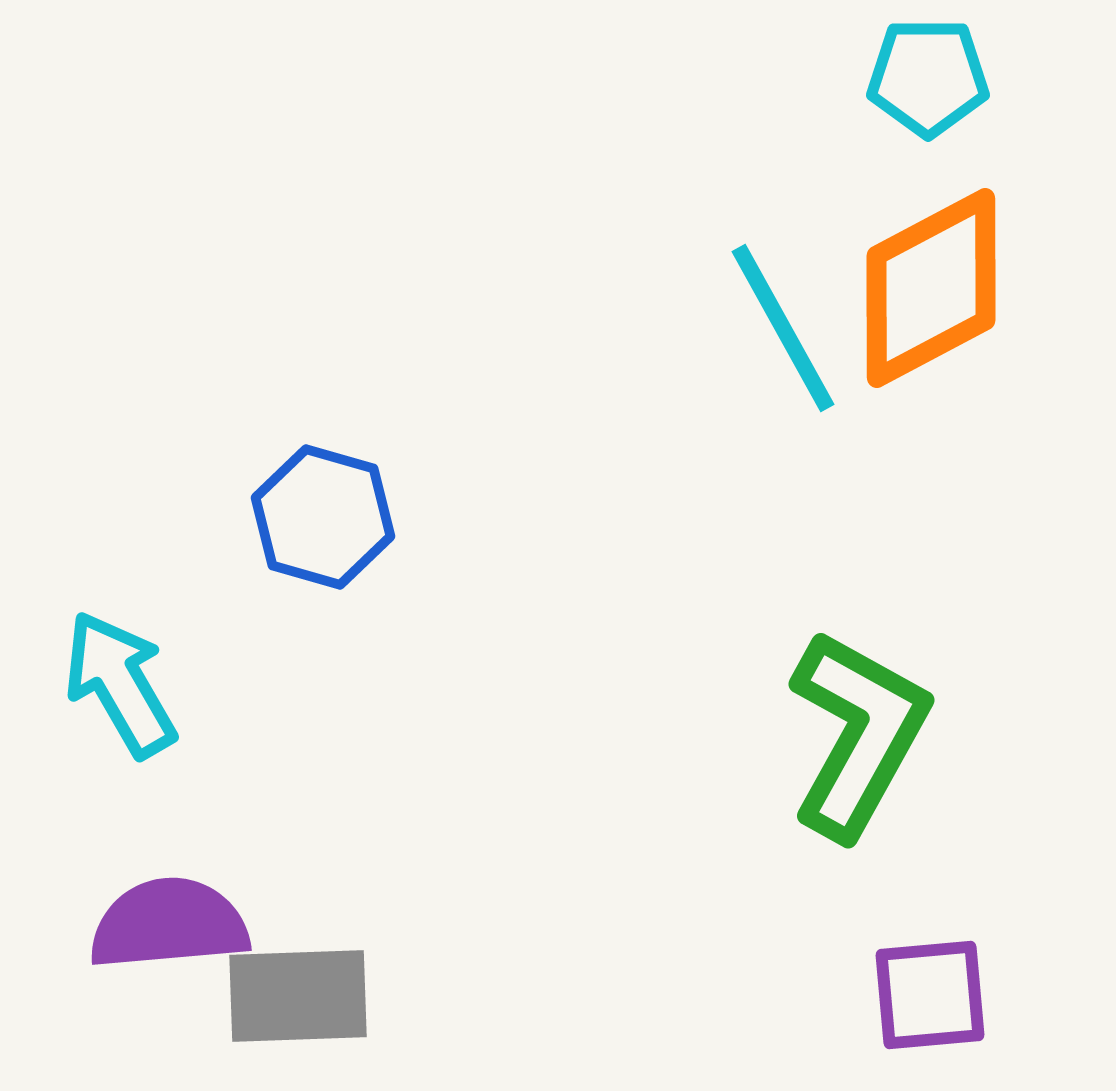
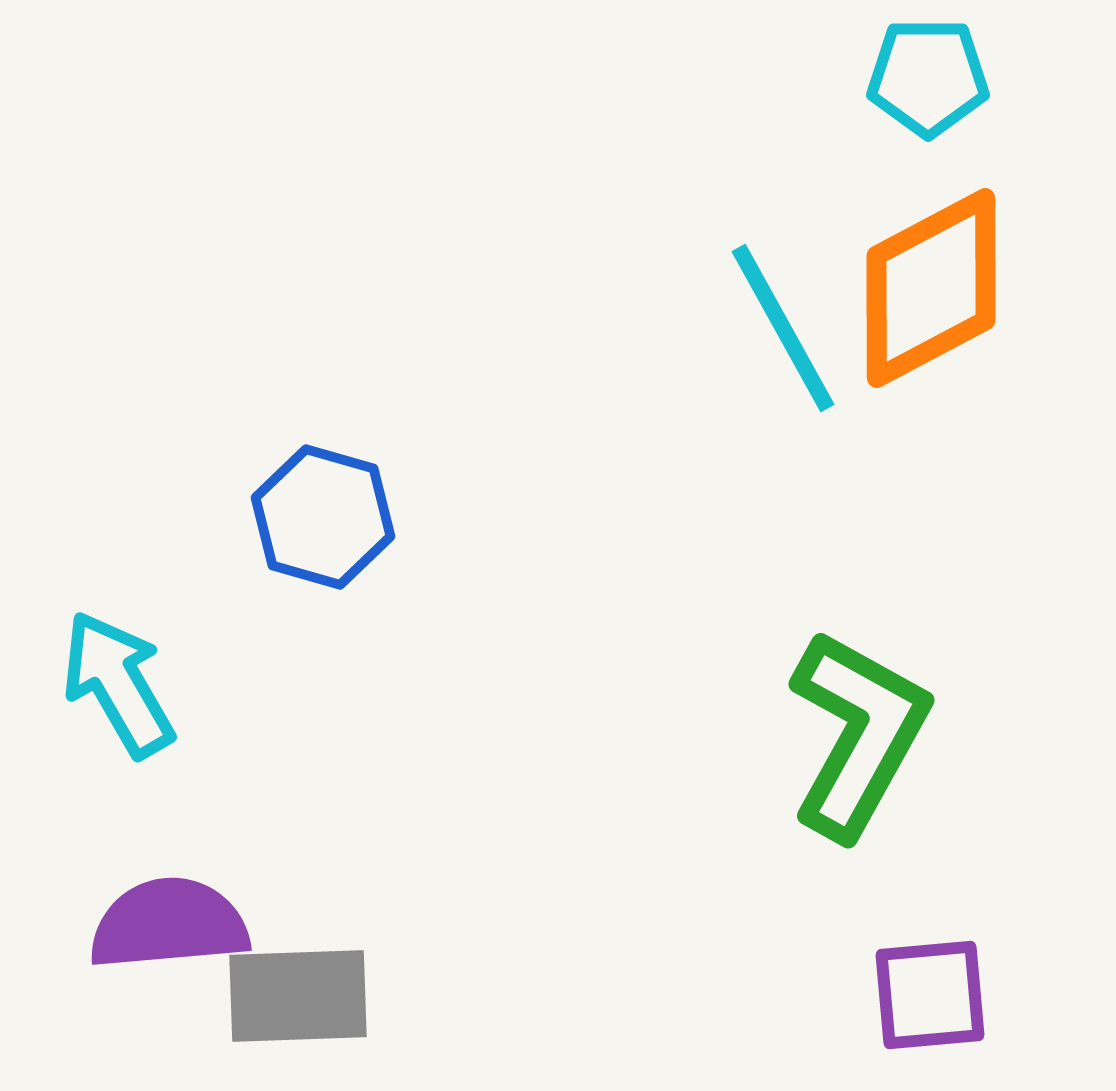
cyan arrow: moved 2 px left
